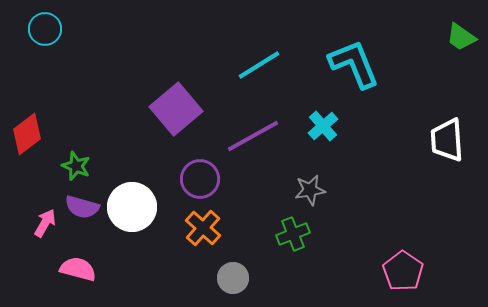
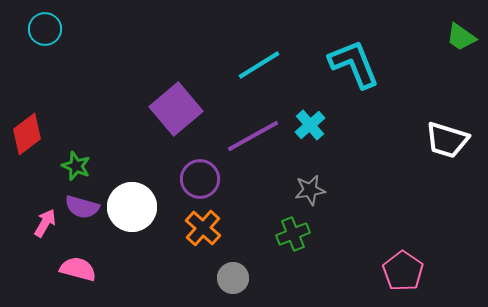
cyan cross: moved 13 px left, 1 px up
white trapezoid: rotated 69 degrees counterclockwise
